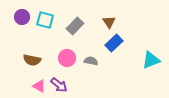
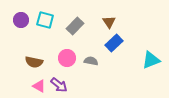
purple circle: moved 1 px left, 3 px down
brown semicircle: moved 2 px right, 2 px down
